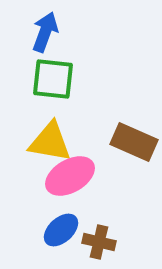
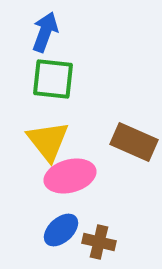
yellow triangle: moved 2 px left, 1 px up; rotated 42 degrees clockwise
pink ellipse: rotated 15 degrees clockwise
